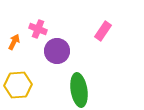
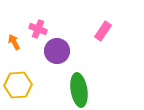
orange arrow: rotated 56 degrees counterclockwise
